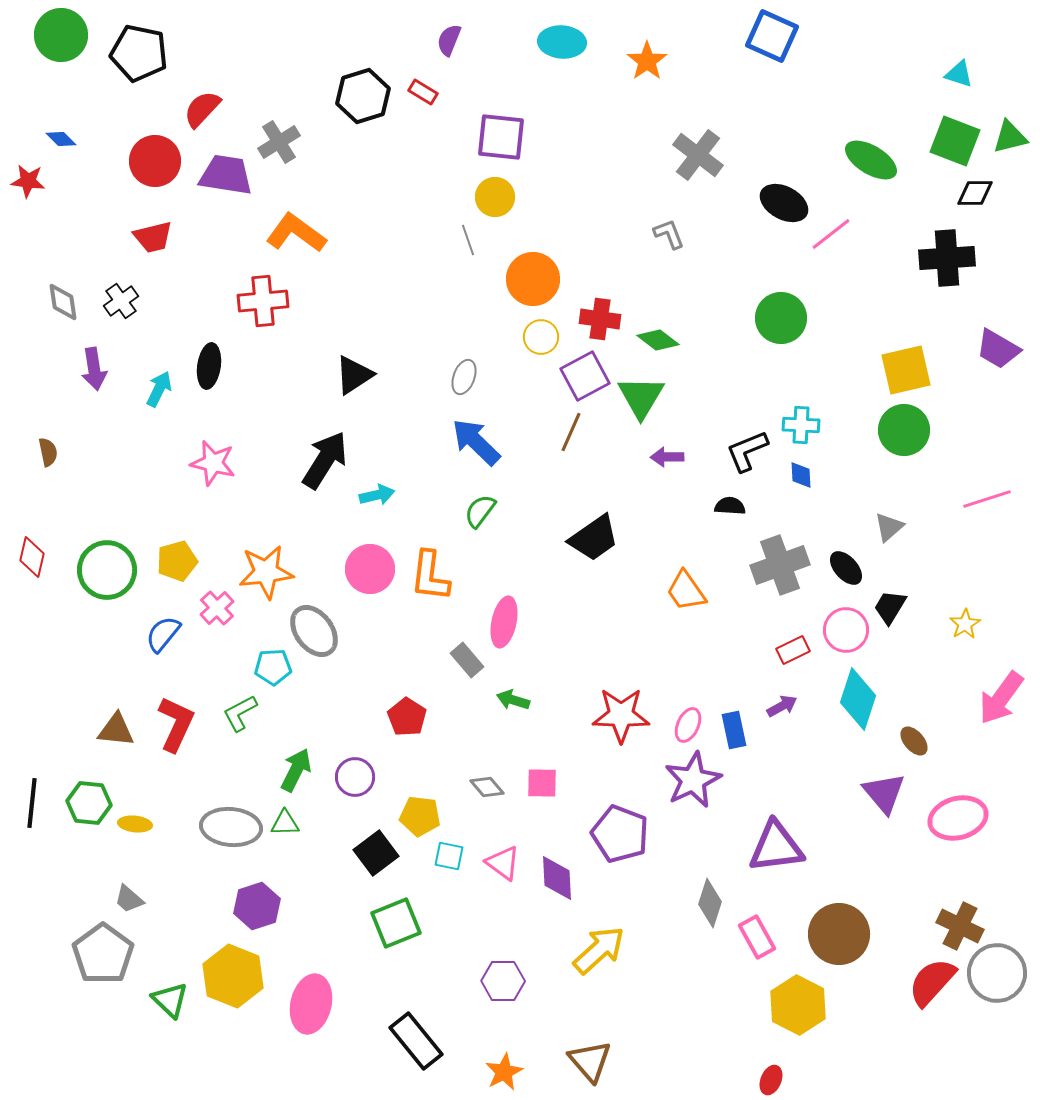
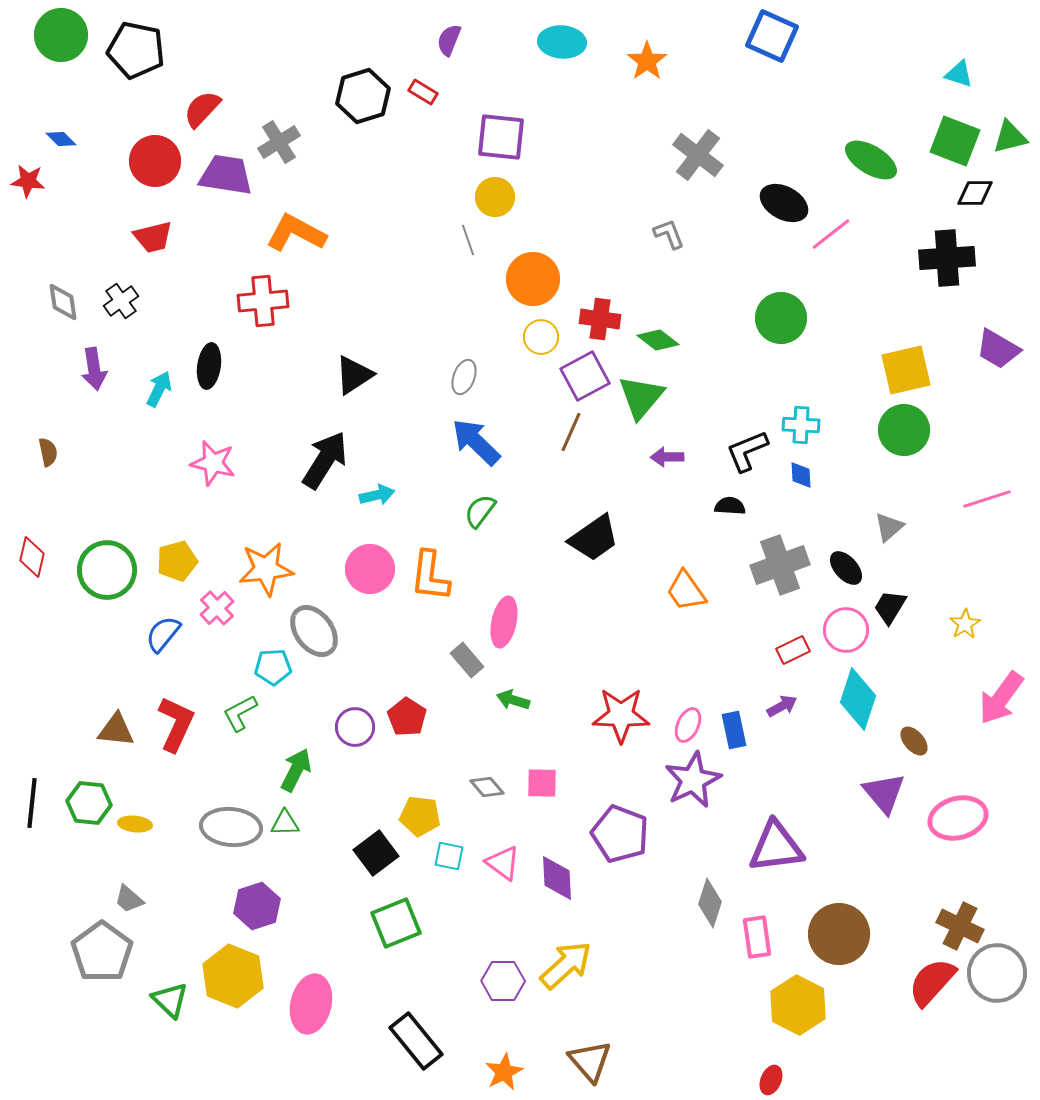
black pentagon at (139, 53): moved 3 px left, 3 px up
orange L-shape at (296, 233): rotated 8 degrees counterclockwise
green triangle at (641, 397): rotated 9 degrees clockwise
orange star at (266, 572): moved 3 px up
purple circle at (355, 777): moved 50 px up
pink rectangle at (757, 937): rotated 21 degrees clockwise
yellow arrow at (599, 950): moved 33 px left, 15 px down
gray pentagon at (103, 954): moved 1 px left, 2 px up
